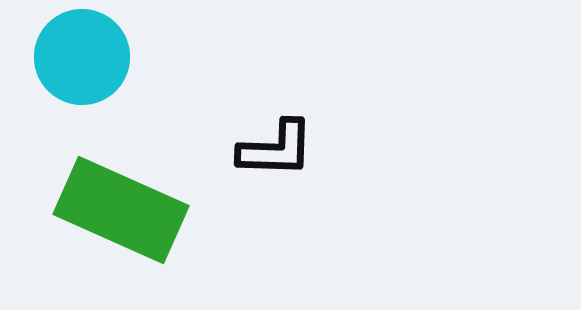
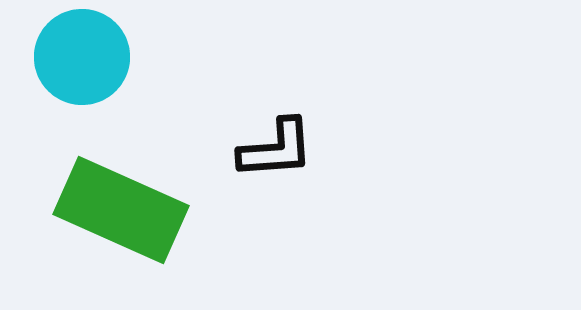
black L-shape: rotated 6 degrees counterclockwise
